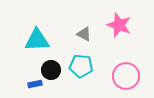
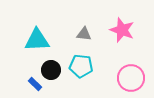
pink star: moved 3 px right, 5 px down
gray triangle: rotated 21 degrees counterclockwise
pink circle: moved 5 px right, 2 px down
blue rectangle: rotated 56 degrees clockwise
